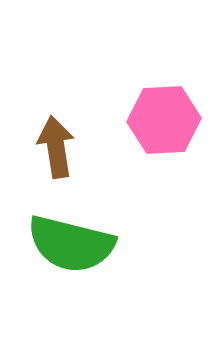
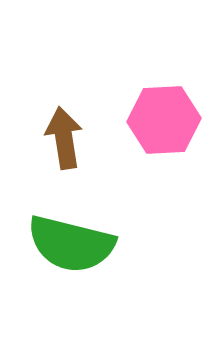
brown arrow: moved 8 px right, 9 px up
